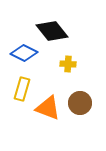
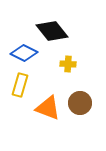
yellow rectangle: moved 2 px left, 4 px up
